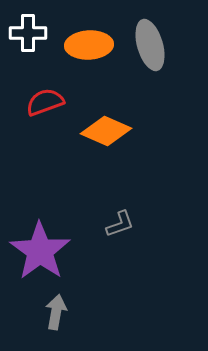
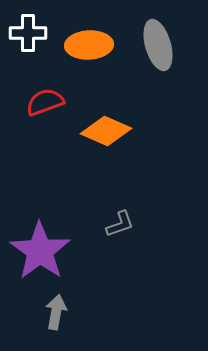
gray ellipse: moved 8 px right
